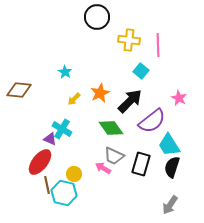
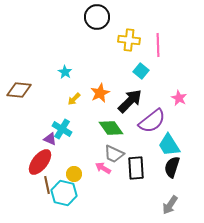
gray trapezoid: moved 2 px up
black rectangle: moved 5 px left, 4 px down; rotated 20 degrees counterclockwise
